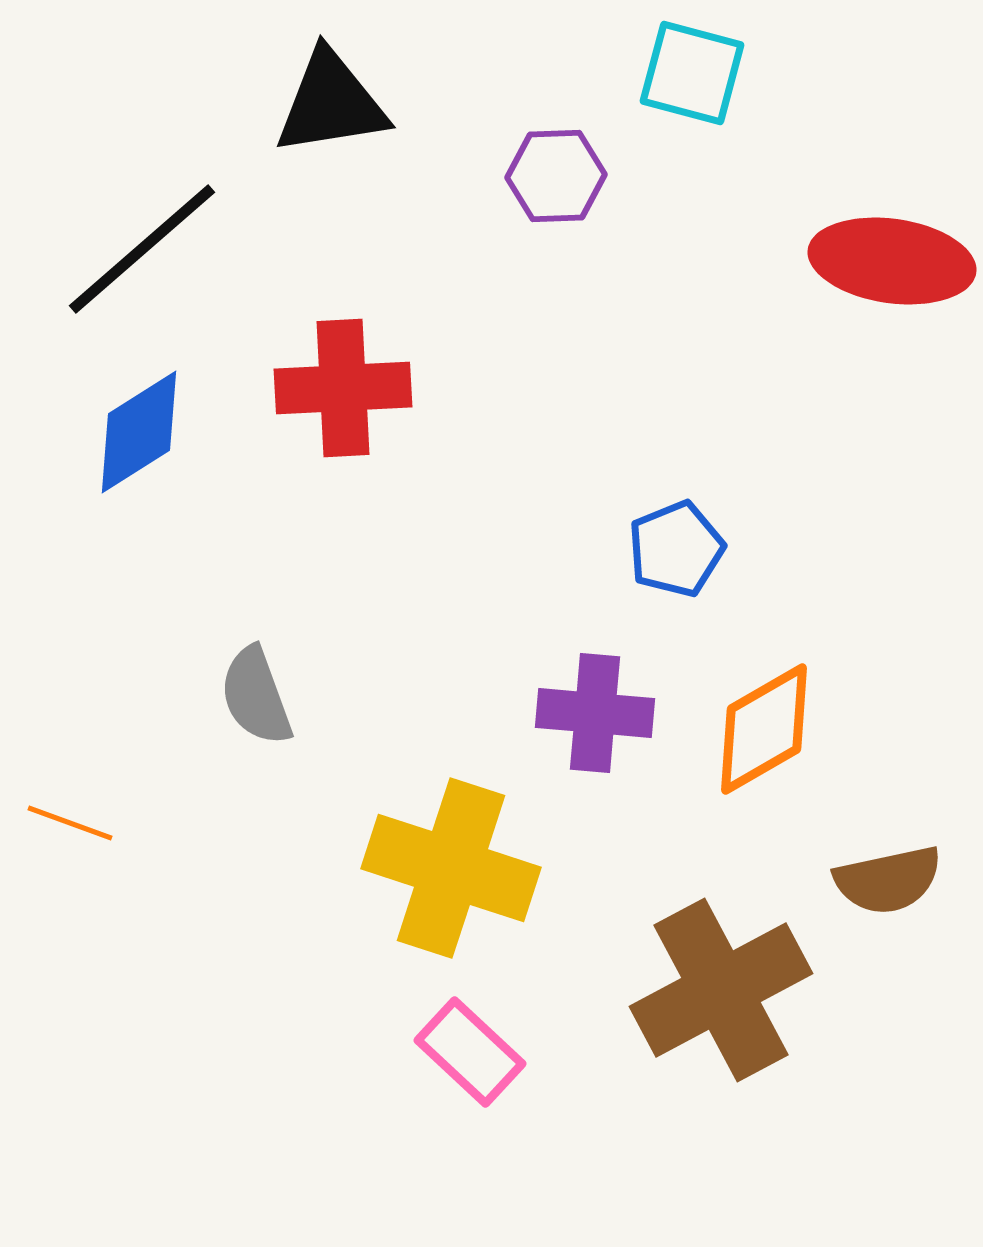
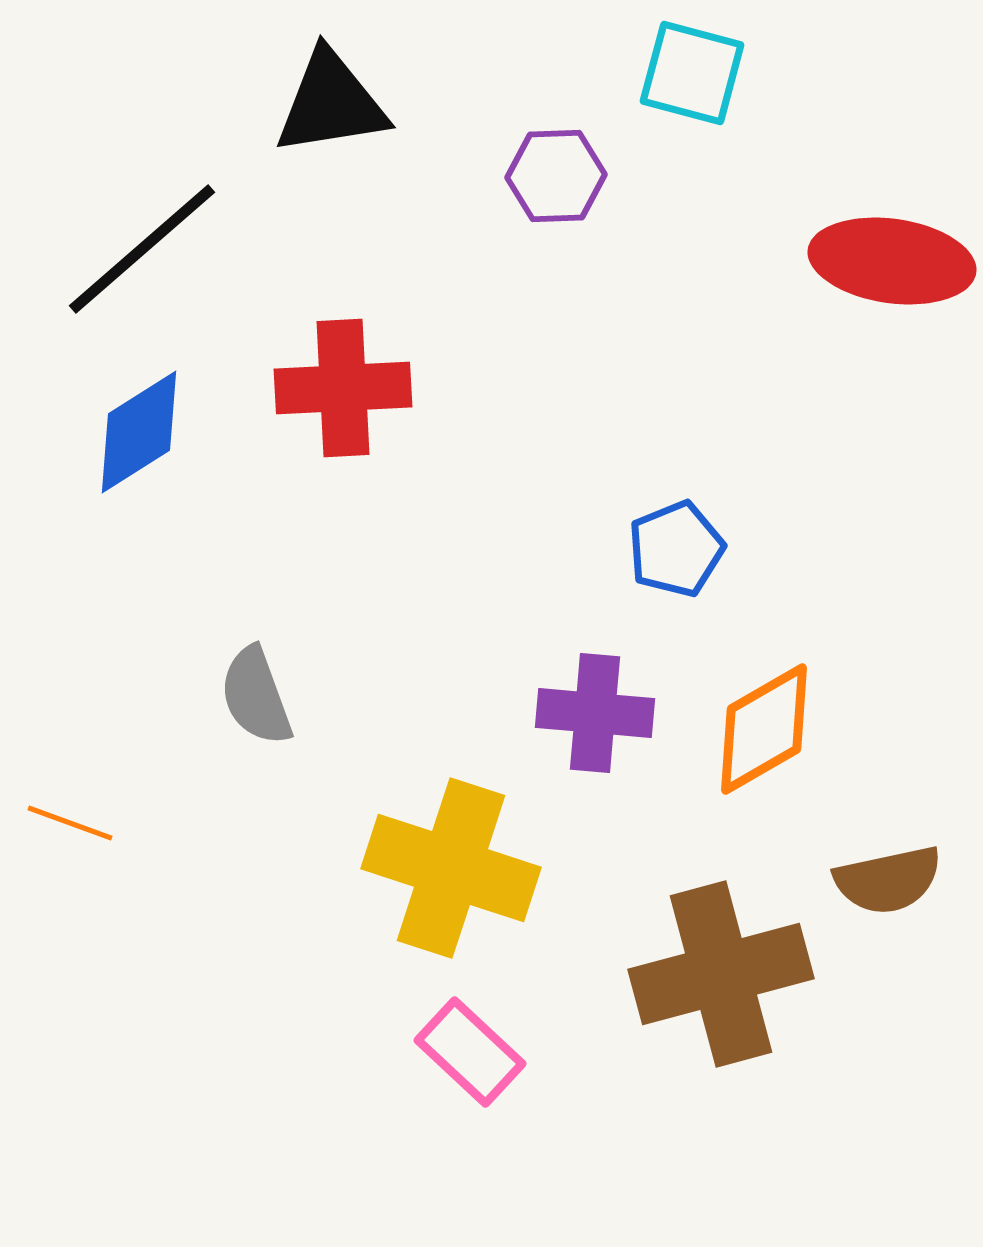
brown cross: moved 16 px up; rotated 13 degrees clockwise
